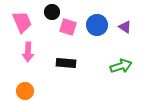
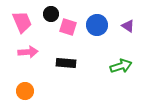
black circle: moved 1 px left, 2 px down
purple triangle: moved 3 px right, 1 px up
pink arrow: rotated 96 degrees counterclockwise
